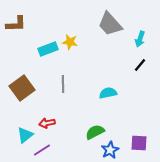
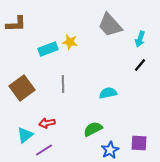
gray trapezoid: moved 1 px down
green semicircle: moved 2 px left, 3 px up
purple line: moved 2 px right
